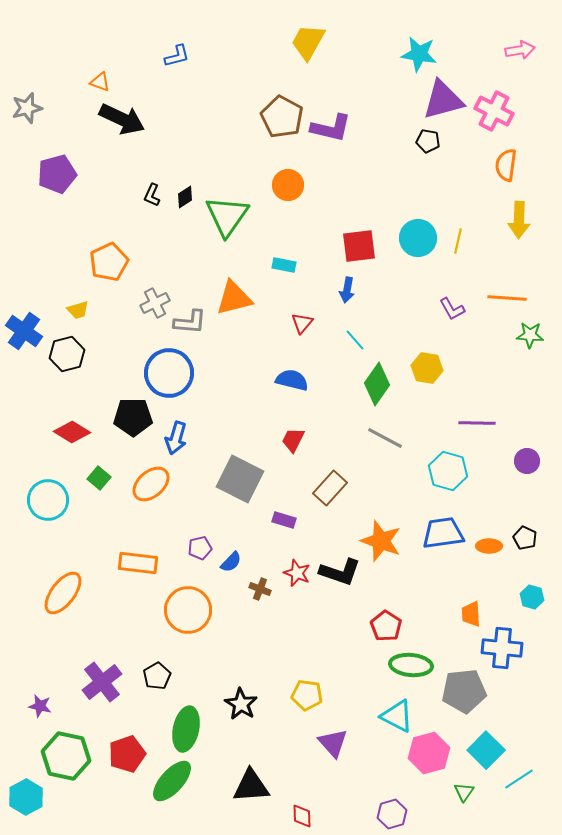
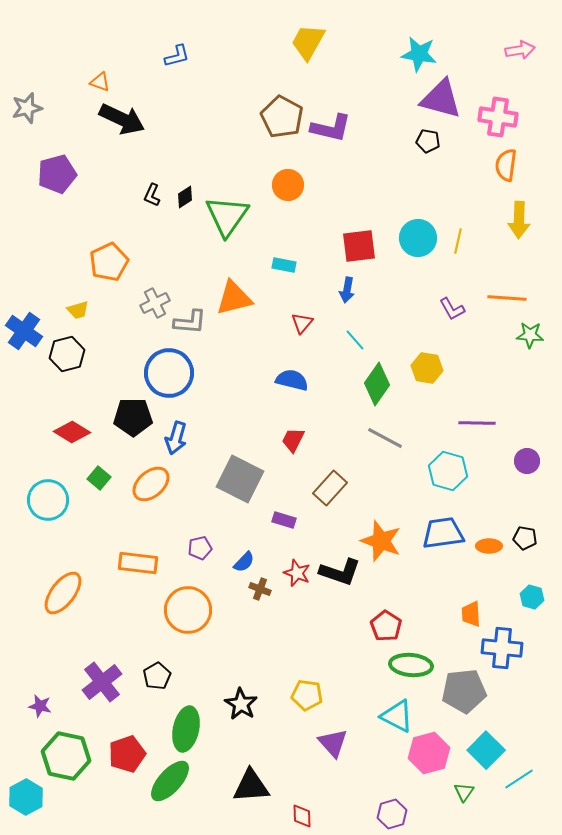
purple triangle at (443, 100): moved 2 px left, 1 px up; rotated 30 degrees clockwise
pink cross at (494, 111): moved 4 px right, 6 px down; rotated 18 degrees counterclockwise
black pentagon at (525, 538): rotated 15 degrees counterclockwise
blue semicircle at (231, 562): moved 13 px right
green ellipse at (172, 781): moved 2 px left
